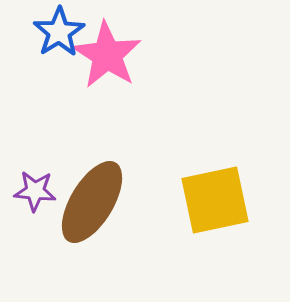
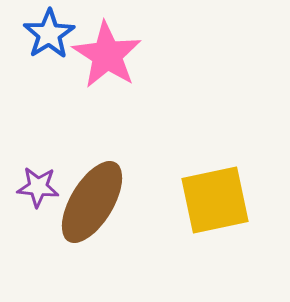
blue star: moved 10 px left, 2 px down
purple star: moved 3 px right, 4 px up
